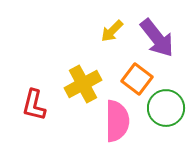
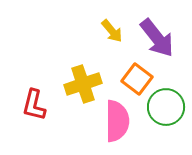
yellow arrow: rotated 85 degrees counterclockwise
yellow cross: rotated 9 degrees clockwise
green circle: moved 1 px up
